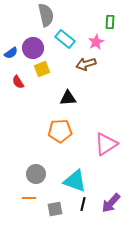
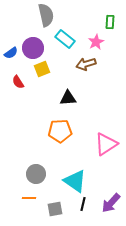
cyan triangle: rotated 15 degrees clockwise
